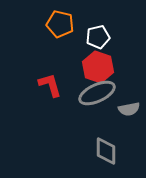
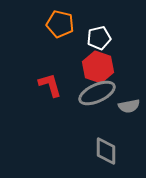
white pentagon: moved 1 px right, 1 px down
gray semicircle: moved 3 px up
